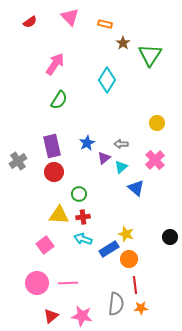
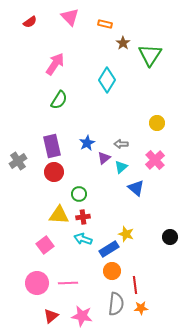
orange circle: moved 17 px left, 12 px down
